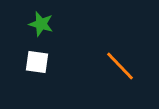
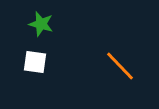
white square: moved 2 px left
